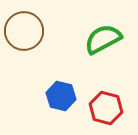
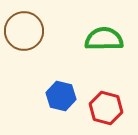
green semicircle: moved 1 px right; rotated 27 degrees clockwise
